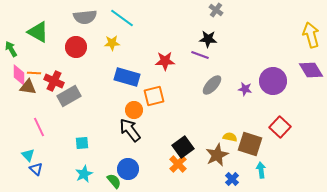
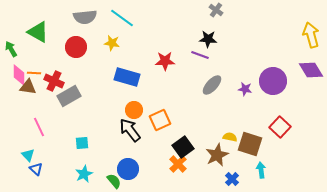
yellow star: rotated 14 degrees clockwise
orange square: moved 6 px right, 24 px down; rotated 10 degrees counterclockwise
